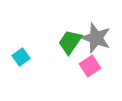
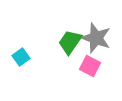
pink square: rotated 30 degrees counterclockwise
